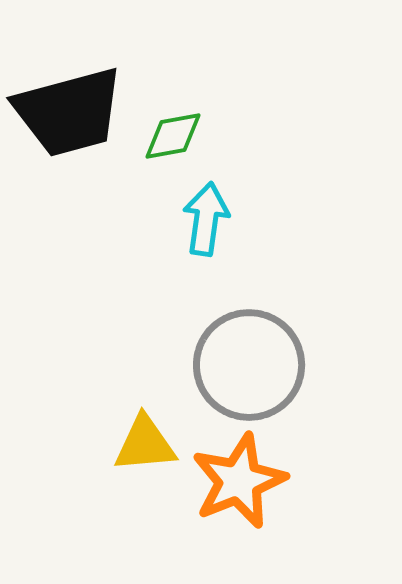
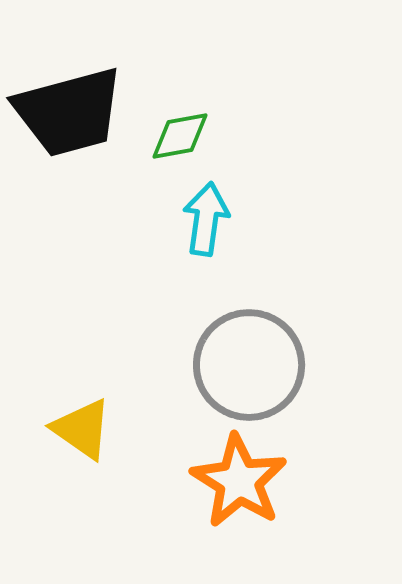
green diamond: moved 7 px right
yellow triangle: moved 63 px left, 15 px up; rotated 40 degrees clockwise
orange star: rotated 18 degrees counterclockwise
